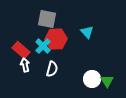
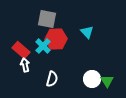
white semicircle: moved 10 px down
